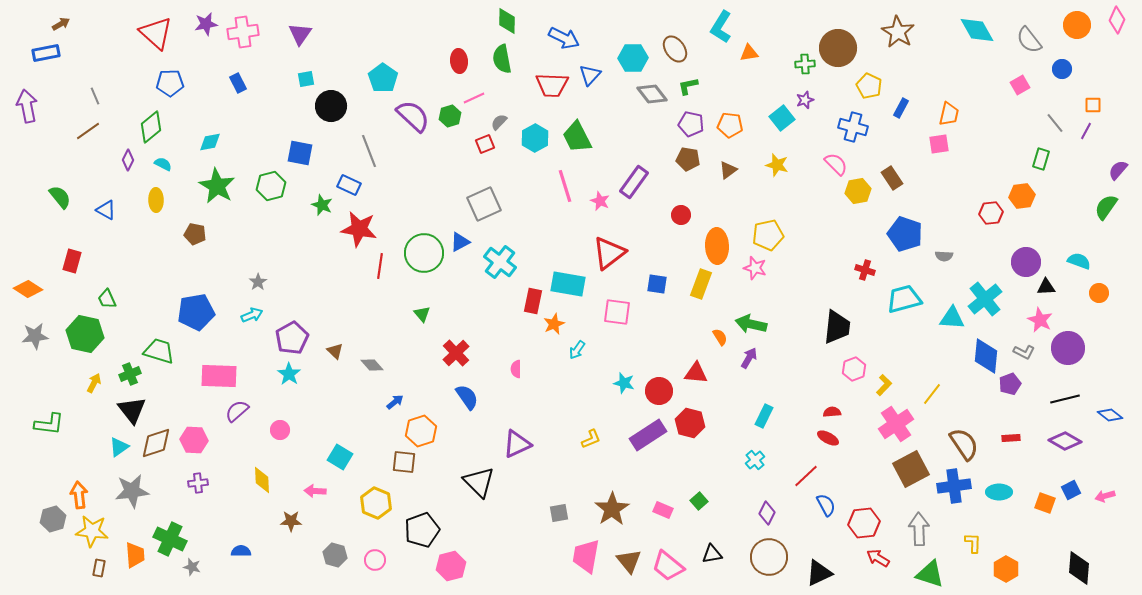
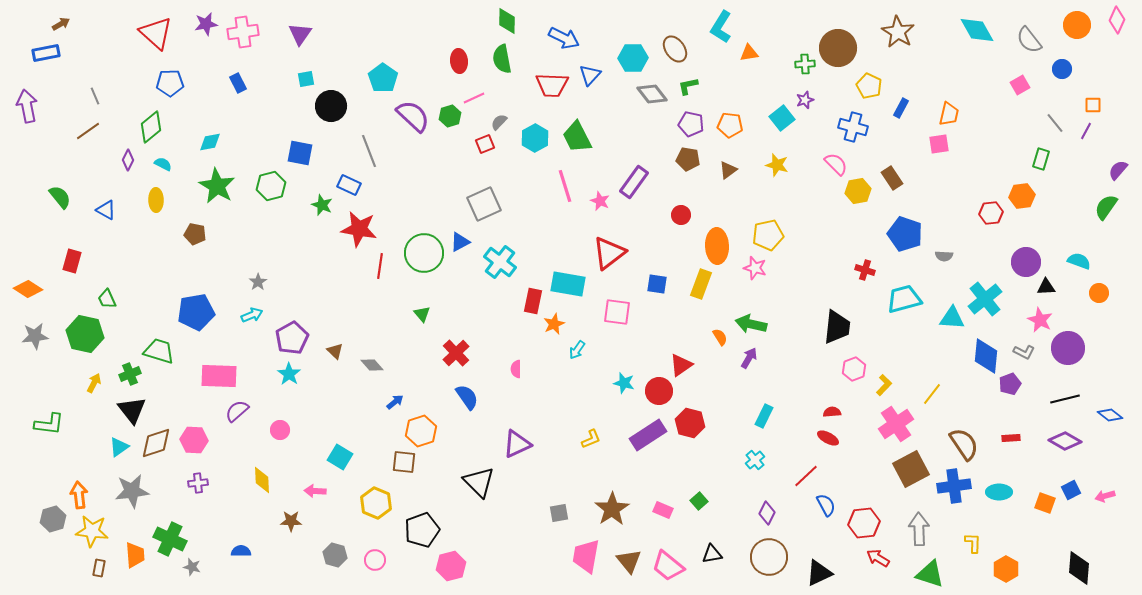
red triangle at (696, 373): moved 15 px left, 8 px up; rotated 40 degrees counterclockwise
